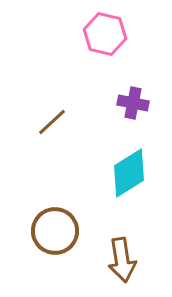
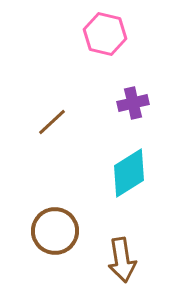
purple cross: rotated 24 degrees counterclockwise
